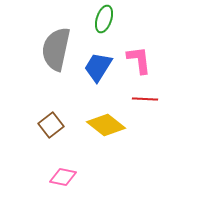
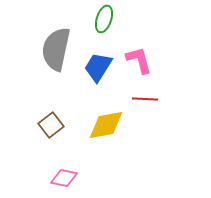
pink L-shape: rotated 8 degrees counterclockwise
yellow diamond: rotated 48 degrees counterclockwise
pink diamond: moved 1 px right, 1 px down
